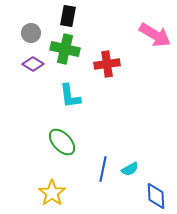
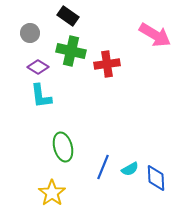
black rectangle: rotated 65 degrees counterclockwise
gray circle: moved 1 px left
green cross: moved 6 px right, 2 px down
purple diamond: moved 5 px right, 3 px down
cyan L-shape: moved 29 px left
green ellipse: moved 1 px right, 5 px down; rotated 28 degrees clockwise
blue line: moved 2 px up; rotated 10 degrees clockwise
blue diamond: moved 18 px up
